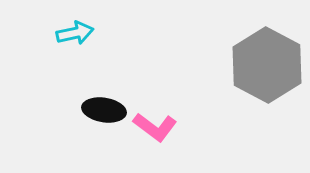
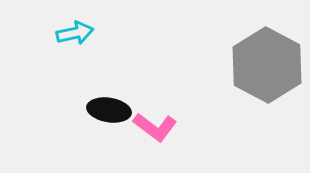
black ellipse: moved 5 px right
